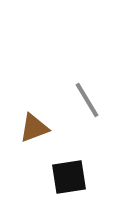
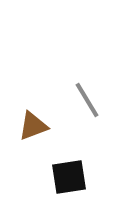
brown triangle: moved 1 px left, 2 px up
